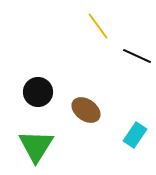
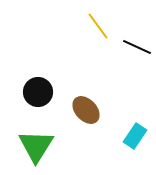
black line: moved 9 px up
brown ellipse: rotated 12 degrees clockwise
cyan rectangle: moved 1 px down
